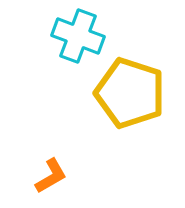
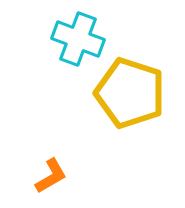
cyan cross: moved 3 px down
